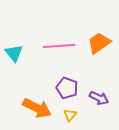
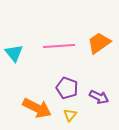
purple arrow: moved 1 px up
